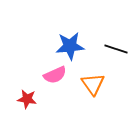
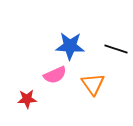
blue star: rotated 8 degrees clockwise
red star: rotated 12 degrees counterclockwise
